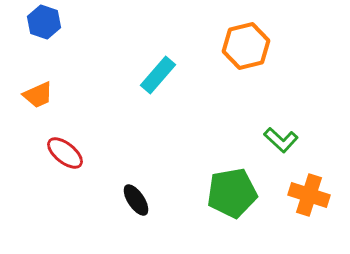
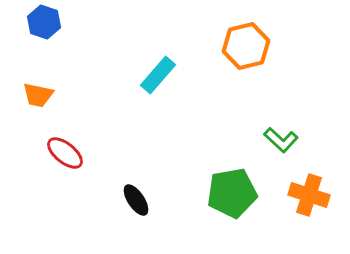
orange trapezoid: rotated 36 degrees clockwise
